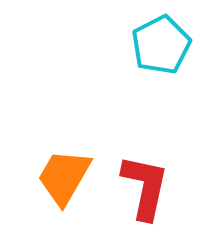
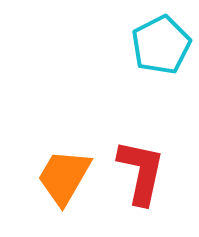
red L-shape: moved 4 px left, 15 px up
